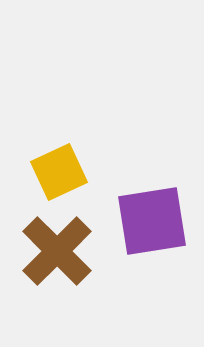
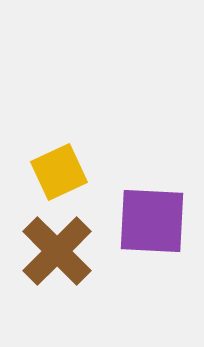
purple square: rotated 12 degrees clockwise
